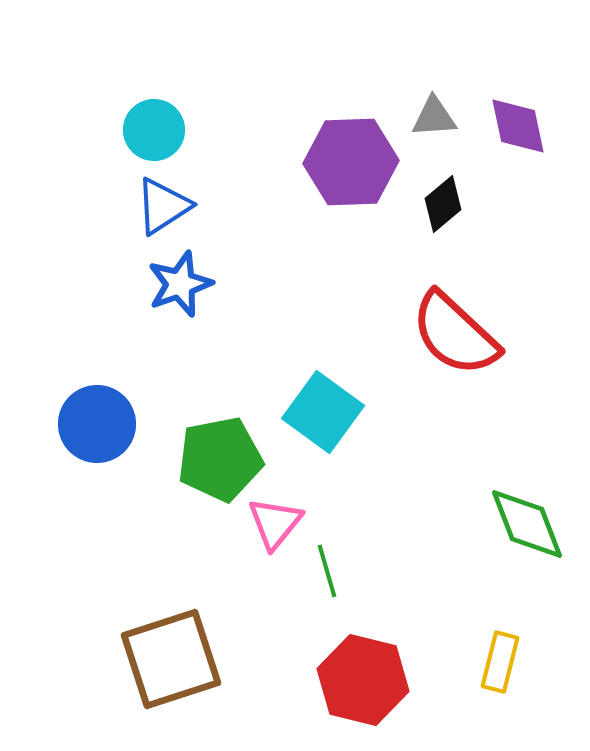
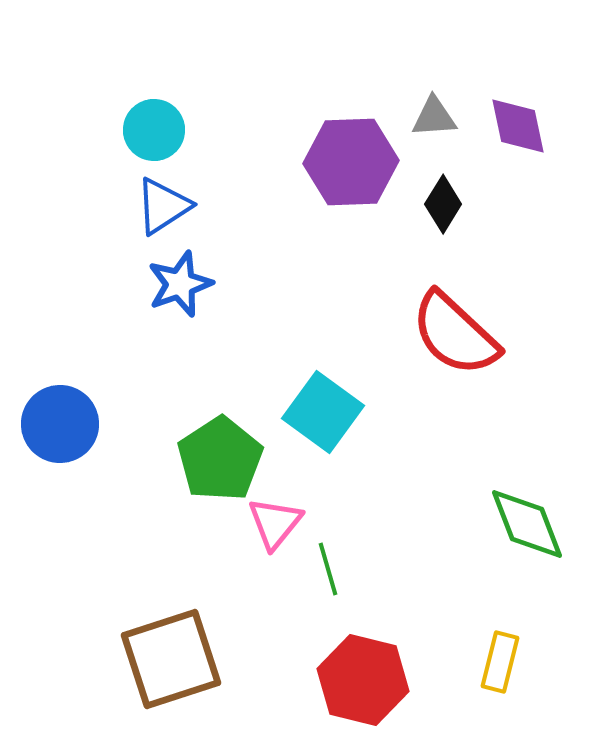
black diamond: rotated 18 degrees counterclockwise
blue circle: moved 37 px left
green pentagon: rotated 22 degrees counterclockwise
green line: moved 1 px right, 2 px up
